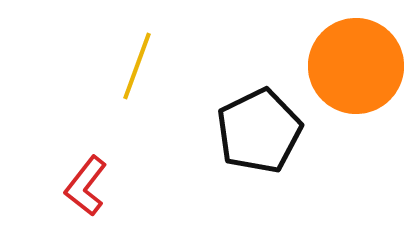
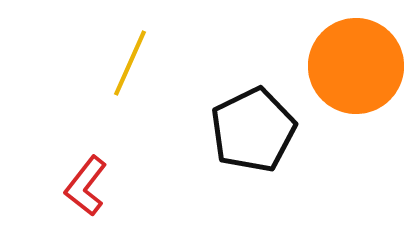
yellow line: moved 7 px left, 3 px up; rotated 4 degrees clockwise
black pentagon: moved 6 px left, 1 px up
